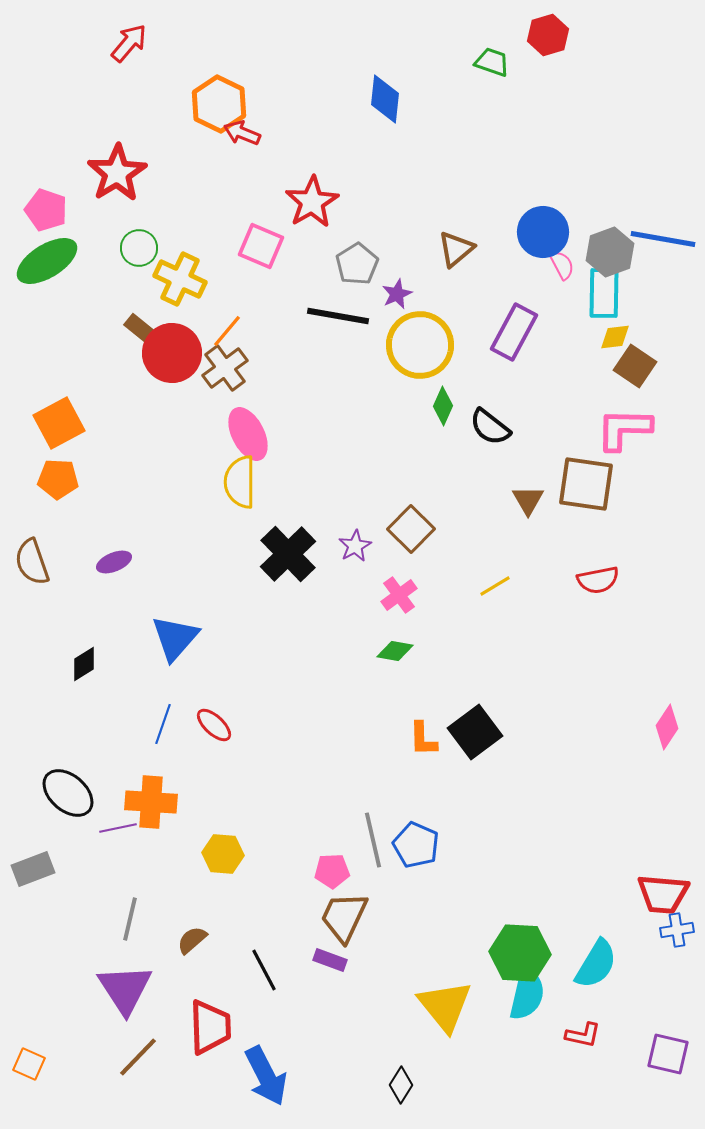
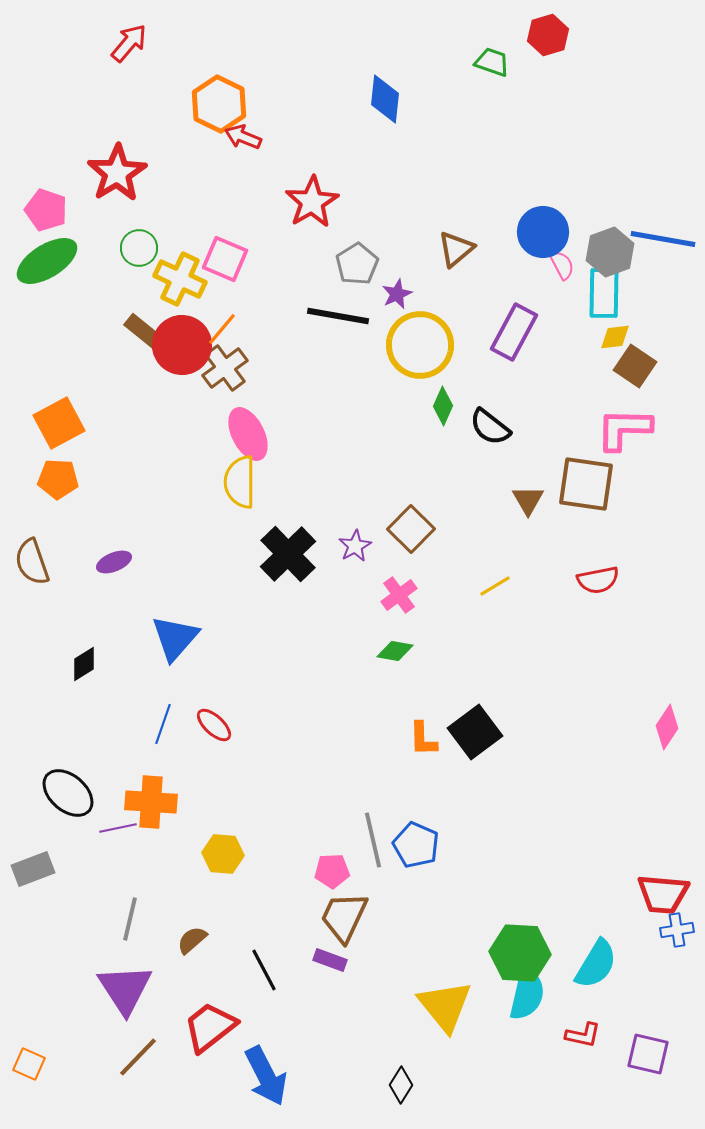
red arrow at (242, 133): moved 1 px right, 4 px down
pink square at (261, 246): moved 36 px left, 13 px down
orange line at (227, 331): moved 5 px left, 2 px up
red circle at (172, 353): moved 10 px right, 8 px up
red trapezoid at (210, 1027): rotated 126 degrees counterclockwise
purple square at (668, 1054): moved 20 px left
